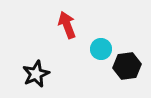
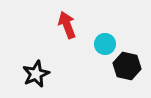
cyan circle: moved 4 px right, 5 px up
black hexagon: rotated 20 degrees clockwise
